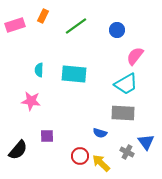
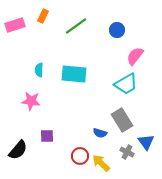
gray rectangle: moved 1 px left, 7 px down; rotated 55 degrees clockwise
